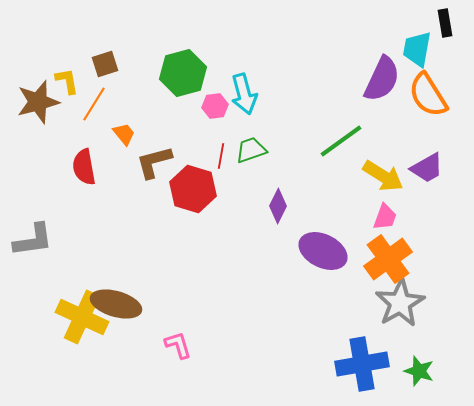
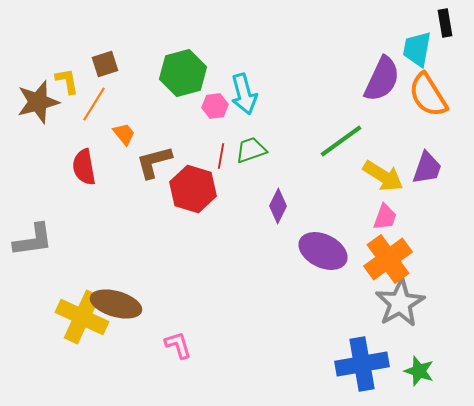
purple trapezoid: rotated 42 degrees counterclockwise
